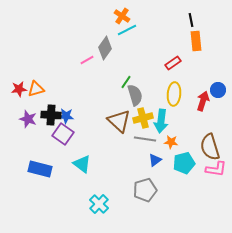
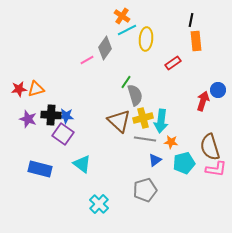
black line: rotated 24 degrees clockwise
yellow ellipse: moved 28 px left, 55 px up
